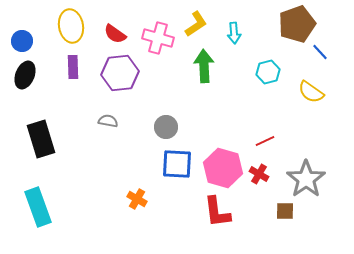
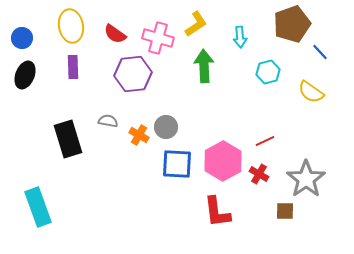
brown pentagon: moved 5 px left
cyan arrow: moved 6 px right, 4 px down
blue circle: moved 3 px up
purple hexagon: moved 13 px right, 1 px down
black rectangle: moved 27 px right
pink hexagon: moved 7 px up; rotated 15 degrees clockwise
orange cross: moved 2 px right, 64 px up
